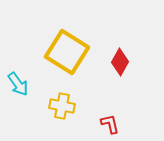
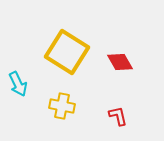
red diamond: rotated 60 degrees counterclockwise
cyan arrow: rotated 10 degrees clockwise
red L-shape: moved 8 px right, 8 px up
